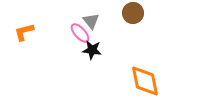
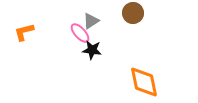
gray triangle: rotated 36 degrees clockwise
orange diamond: moved 1 px left, 1 px down
